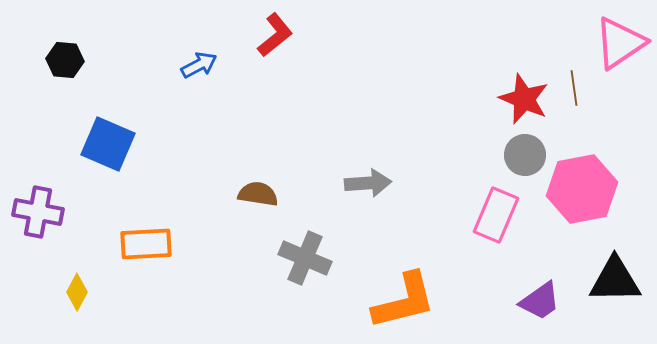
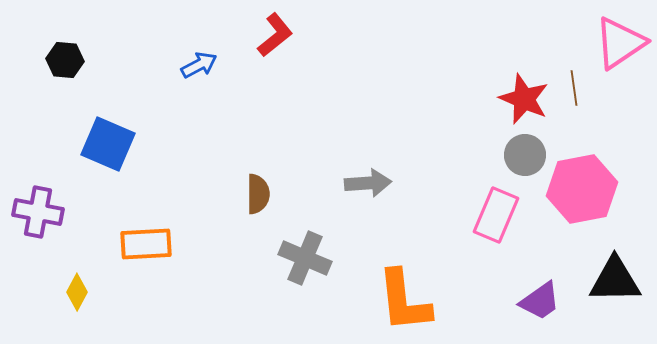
brown semicircle: rotated 81 degrees clockwise
orange L-shape: rotated 98 degrees clockwise
